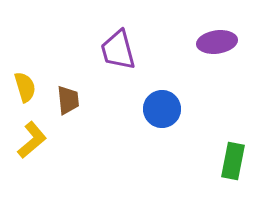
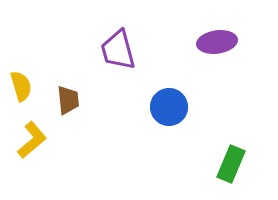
yellow semicircle: moved 4 px left, 1 px up
blue circle: moved 7 px right, 2 px up
green rectangle: moved 2 px left, 3 px down; rotated 12 degrees clockwise
